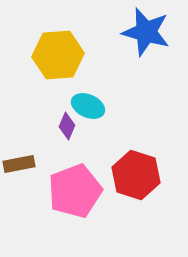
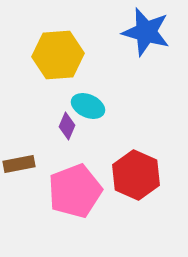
red hexagon: rotated 6 degrees clockwise
